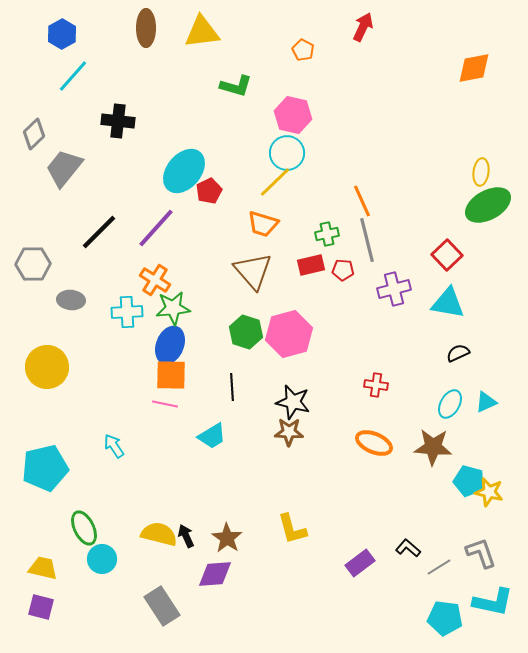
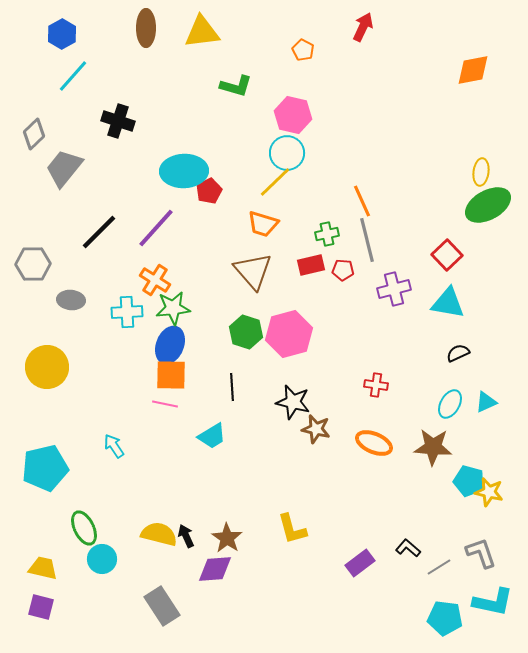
orange diamond at (474, 68): moved 1 px left, 2 px down
black cross at (118, 121): rotated 12 degrees clockwise
cyan ellipse at (184, 171): rotated 48 degrees clockwise
brown star at (289, 432): moved 27 px right, 3 px up; rotated 12 degrees clockwise
purple diamond at (215, 574): moved 5 px up
